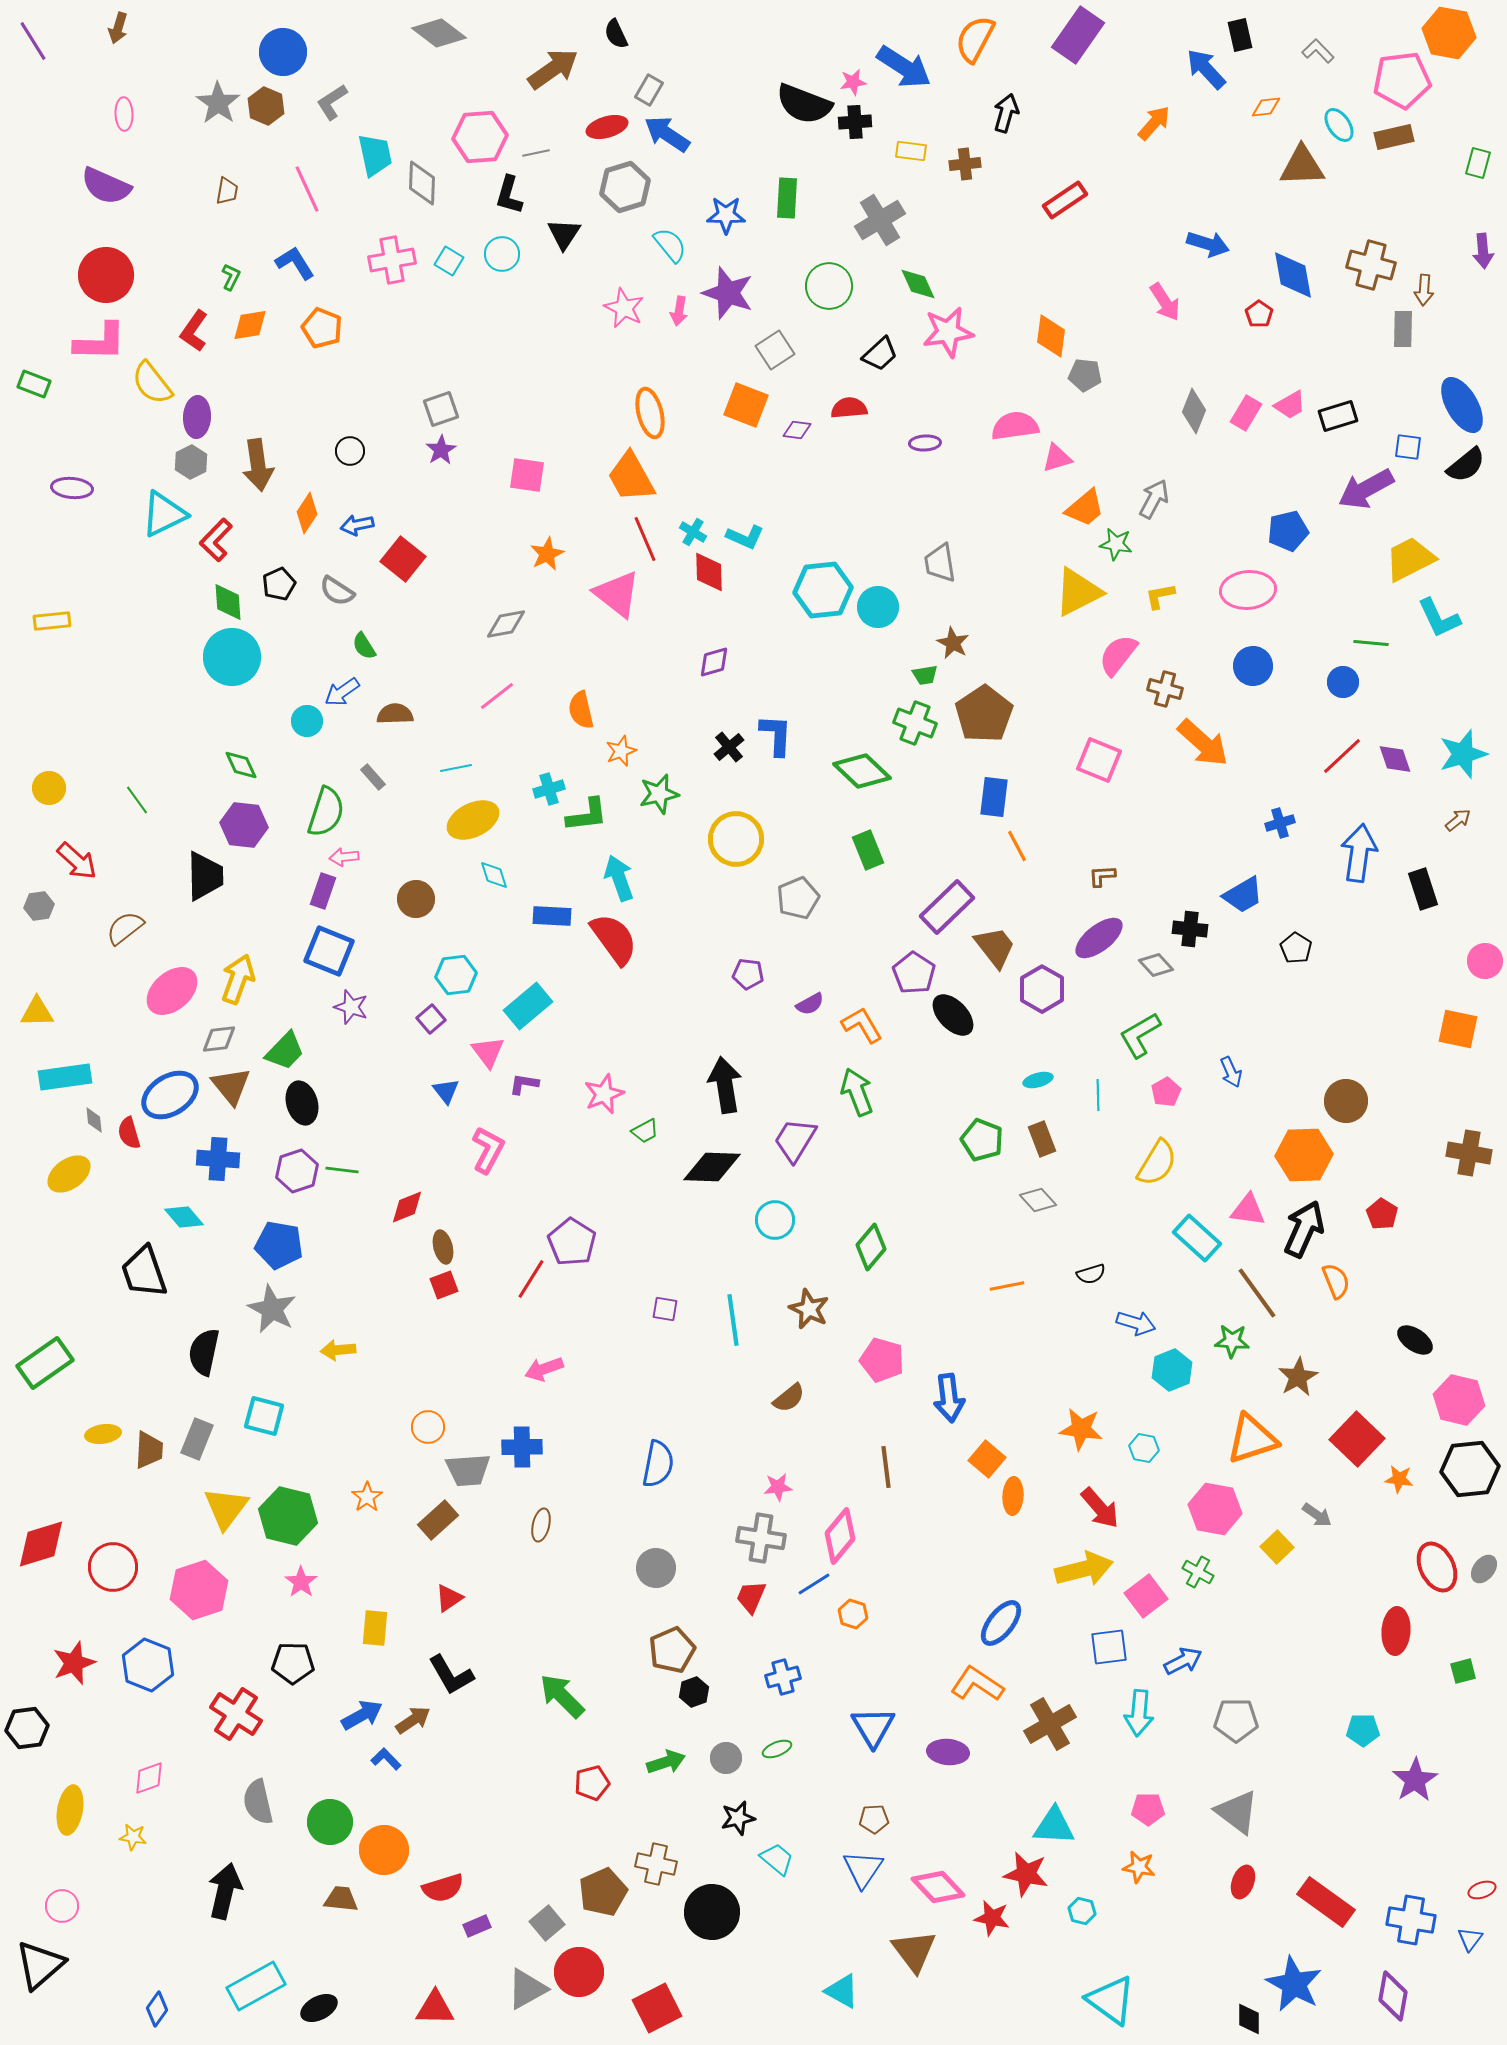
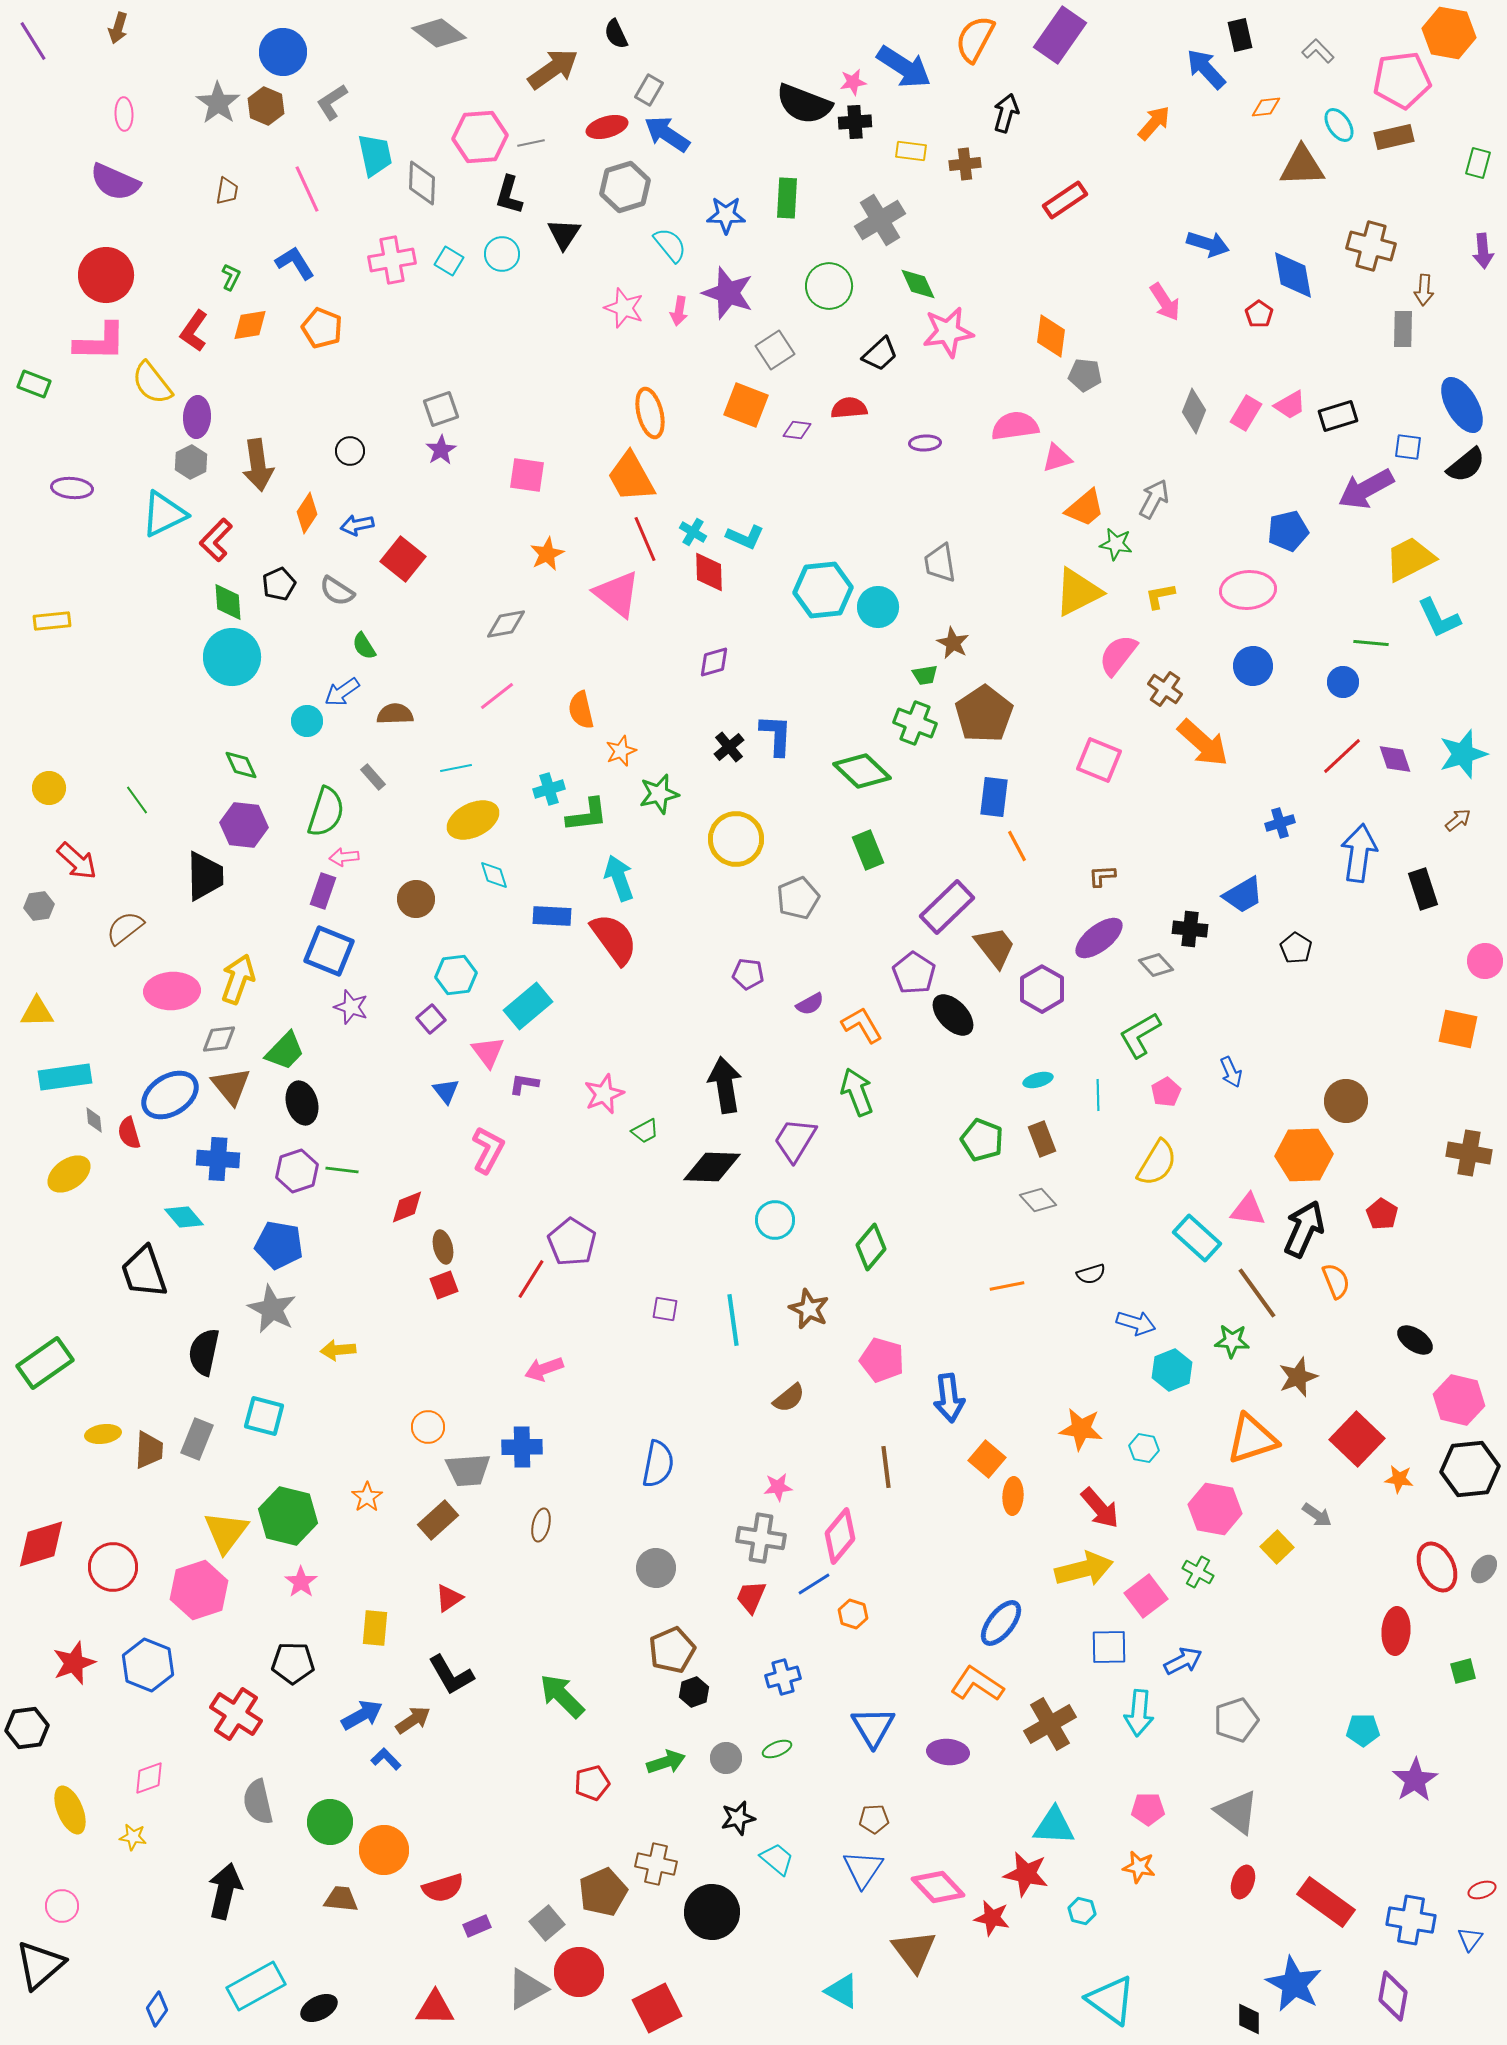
purple rectangle at (1078, 35): moved 18 px left
gray line at (536, 153): moved 5 px left, 10 px up
purple semicircle at (106, 186): moved 9 px right, 4 px up
brown cross at (1371, 265): moved 19 px up
pink star at (624, 308): rotated 6 degrees counterclockwise
brown cross at (1165, 689): rotated 20 degrees clockwise
pink ellipse at (172, 991): rotated 38 degrees clockwise
brown star at (1298, 1377): rotated 9 degrees clockwise
yellow triangle at (226, 1508): moved 24 px down
blue square at (1109, 1647): rotated 6 degrees clockwise
gray pentagon at (1236, 1720): rotated 18 degrees counterclockwise
yellow ellipse at (70, 1810): rotated 33 degrees counterclockwise
